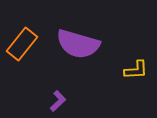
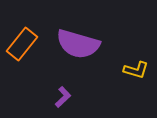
yellow L-shape: rotated 20 degrees clockwise
purple L-shape: moved 5 px right, 4 px up
